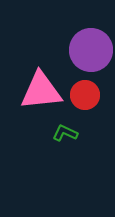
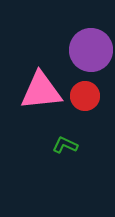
red circle: moved 1 px down
green L-shape: moved 12 px down
